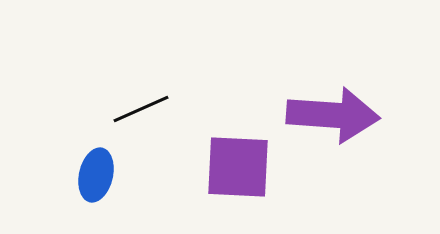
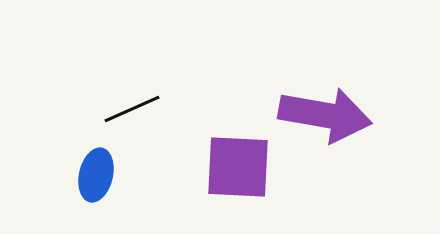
black line: moved 9 px left
purple arrow: moved 8 px left; rotated 6 degrees clockwise
